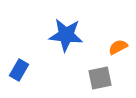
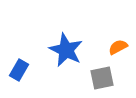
blue star: moved 15 px down; rotated 20 degrees clockwise
gray square: moved 2 px right
